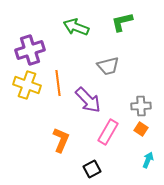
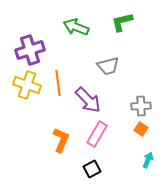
pink rectangle: moved 11 px left, 2 px down
